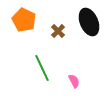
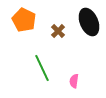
pink semicircle: rotated 144 degrees counterclockwise
